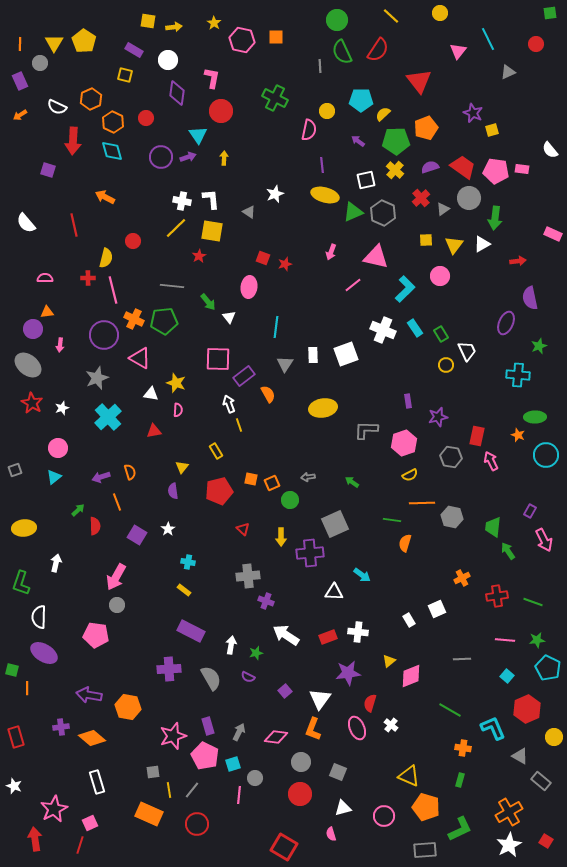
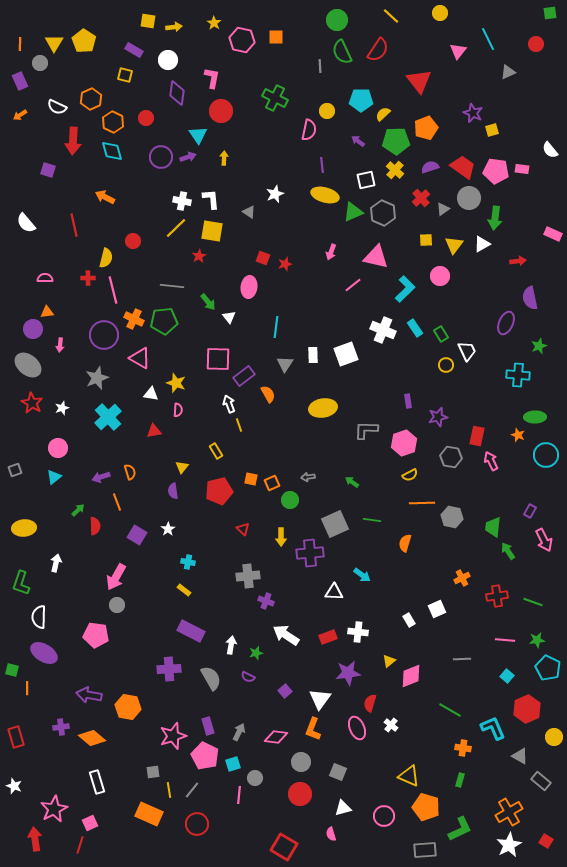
green line at (392, 520): moved 20 px left
